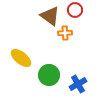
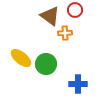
green circle: moved 3 px left, 11 px up
blue cross: rotated 30 degrees clockwise
